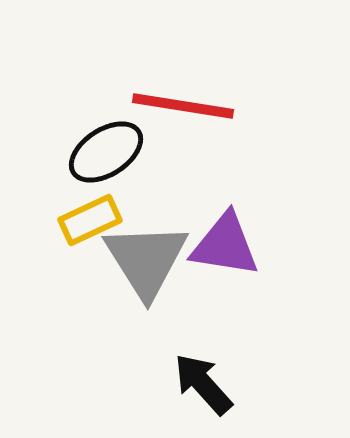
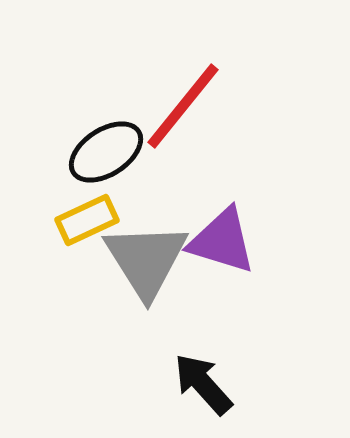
red line: rotated 60 degrees counterclockwise
yellow rectangle: moved 3 px left
purple triangle: moved 3 px left, 4 px up; rotated 8 degrees clockwise
